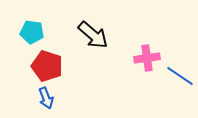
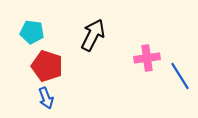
black arrow: rotated 104 degrees counterclockwise
blue line: rotated 24 degrees clockwise
